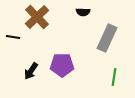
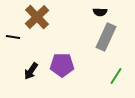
black semicircle: moved 17 px right
gray rectangle: moved 1 px left, 1 px up
green line: moved 2 px right, 1 px up; rotated 24 degrees clockwise
